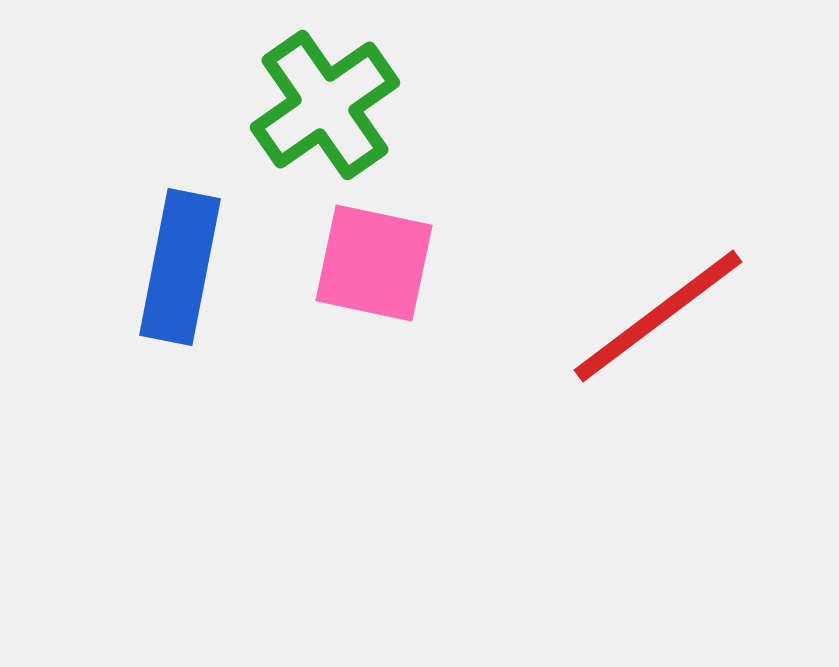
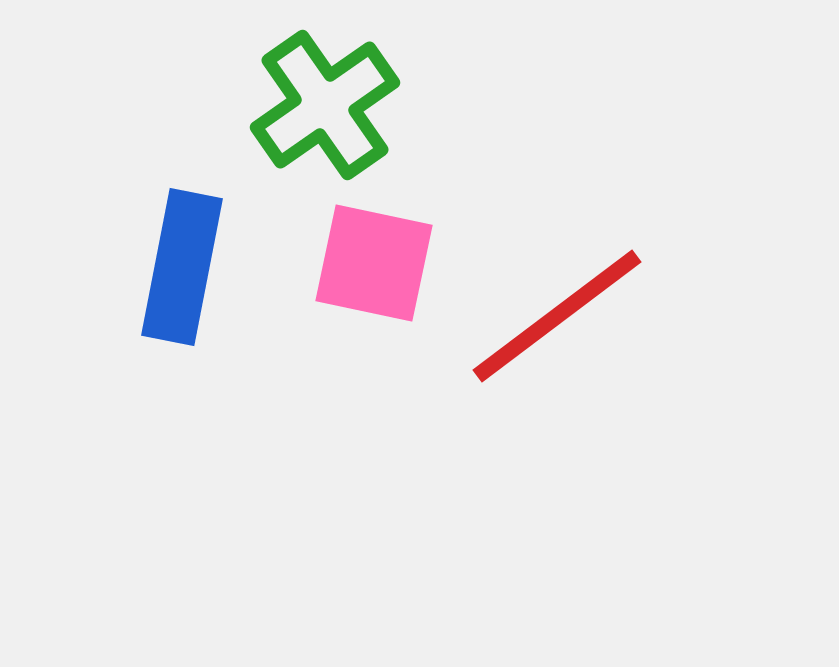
blue rectangle: moved 2 px right
red line: moved 101 px left
